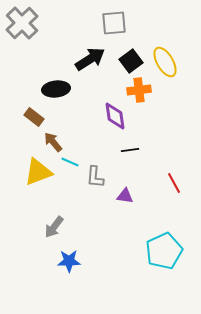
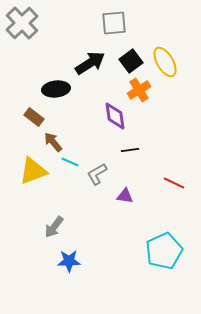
black arrow: moved 4 px down
orange cross: rotated 25 degrees counterclockwise
yellow triangle: moved 5 px left, 1 px up
gray L-shape: moved 2 px right, 3 px up; rotated 55 degrees clockwise
red line: rotated 35 degrees counterclockwise
